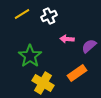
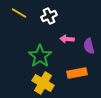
yellow line: moved 3 px left, 1 px up; rotated 63 degrees clockwise
purple semicircle: rotated 63 degrees counterclockwise
green star: moved 10 px right
orange rectangle: rotated 24 degrees clockwise
